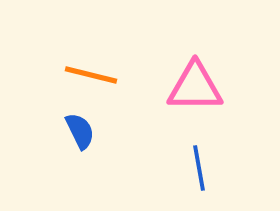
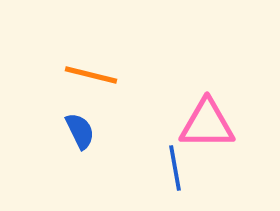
pink triangle: moved 12 px right, 37 px down
blue line: moved 24 px left
